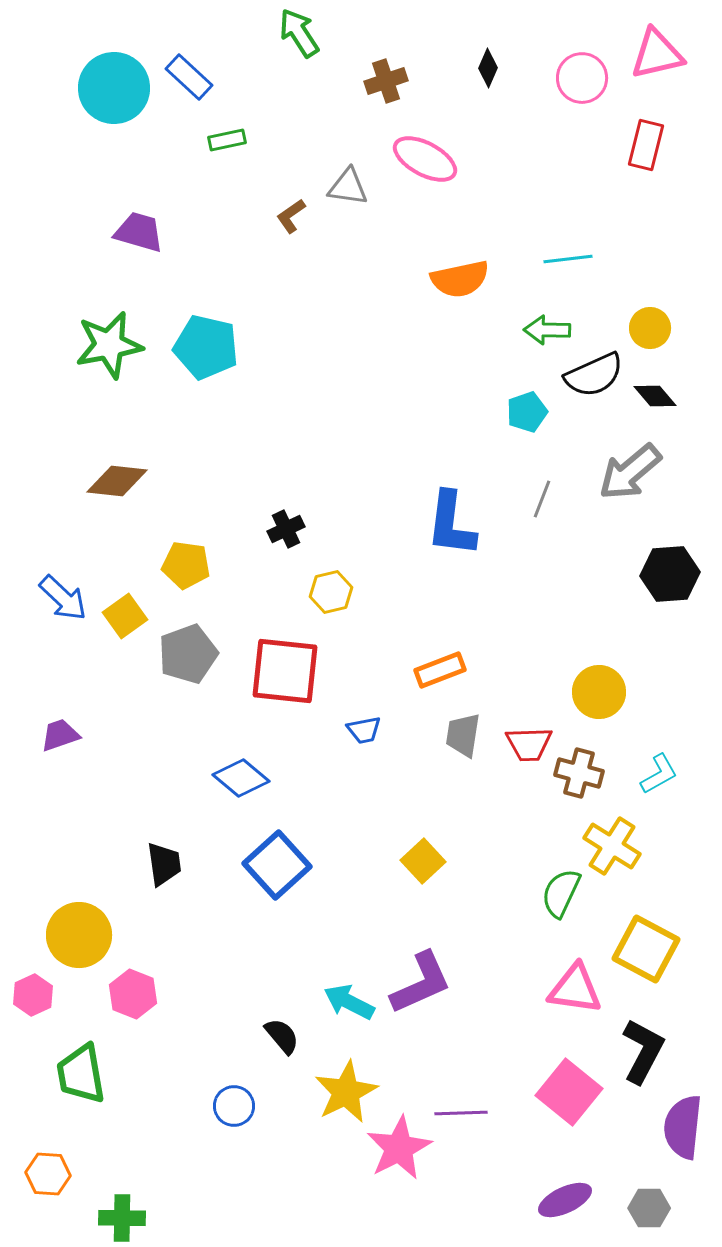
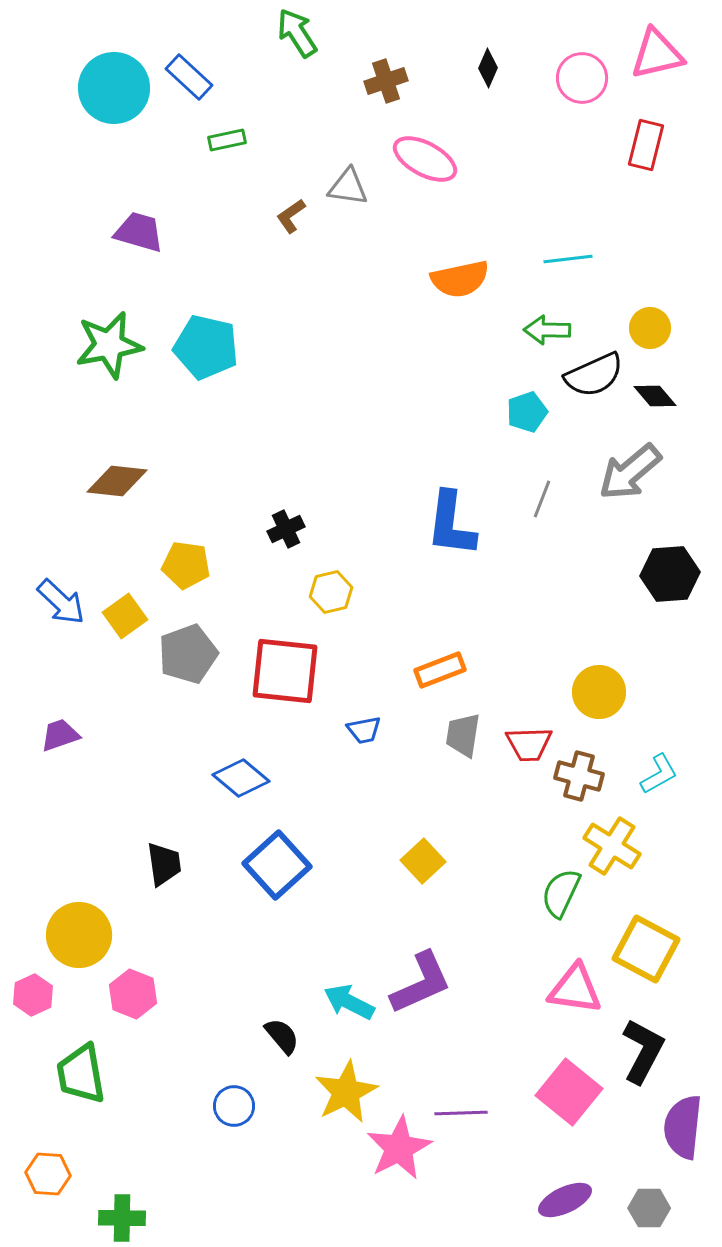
green arrow at (299, 33): moved 2 px left
blue arrow at (63, 598): moved 2 px left, 4 px down
brown cross at (579, 773): moved 3 px down
